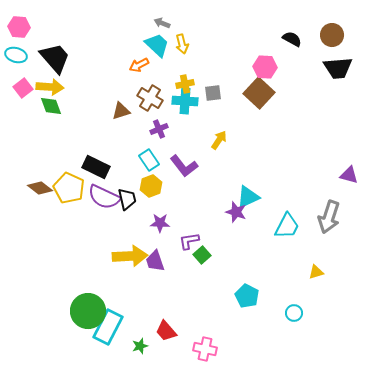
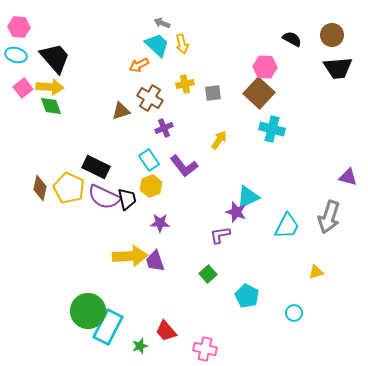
cyan cross at (185, 101): moved 87 px right, 28 px down; rotated 10 degrees clockwise
purple cross at (159, 129): moved 5 px right, 1 px up
purple triangle at (349, 175): moved 1 px left, 2 px down
brown diamond at (40, 188): rotated 65 degrees clockwise
purple L-shape at (189, 241): moved 31 px right, 6 px up
green square at (202, 255): moved 6 px right, 19 px down
